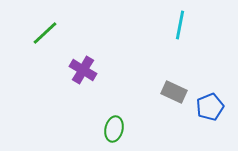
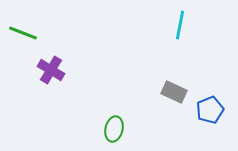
green line: moved 22 px left; rotated 64 degrees clockwise
purple cross: moved 32 px left
blue pentagon: moved 3 px down
